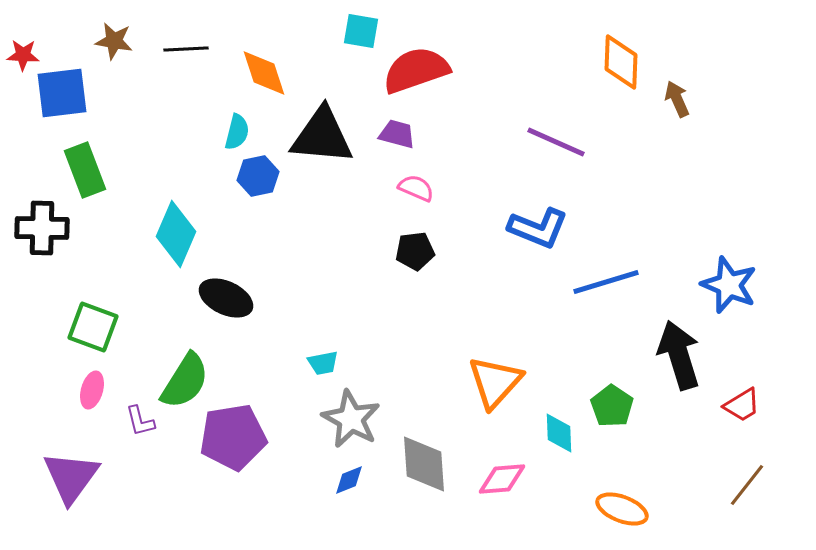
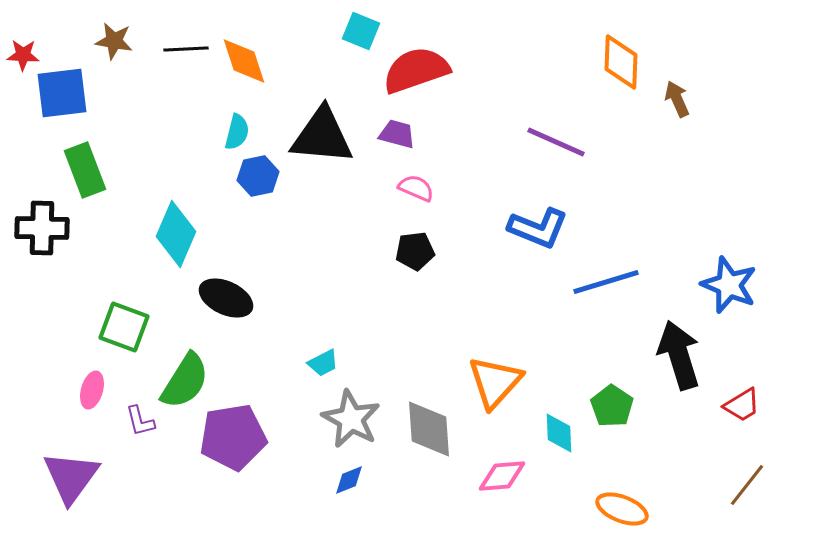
cyan square at (361, 31): rotated 12 degrees clockwise
orange diamond at (264, 73): moved 20 px left, 12 px up
green square at (93, 327): moved 31 px right
cyan trapezoid at (323, 363): rotated 16 degrees counterclockwise
gray diamond at (424, 464): moved 5 px right, 35 px up
pink diamond at (502, 479): moved 3 px up
